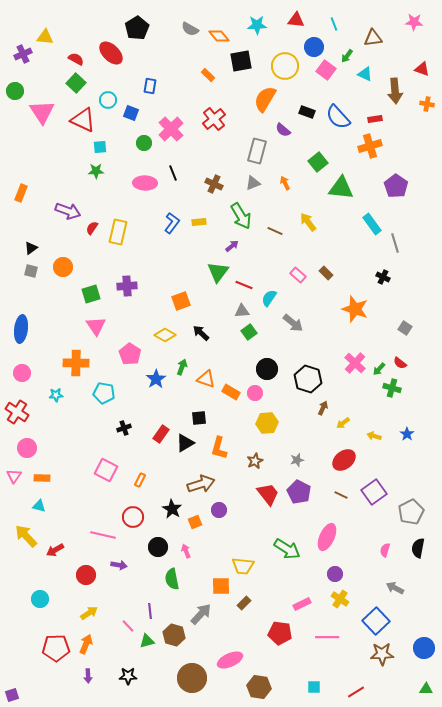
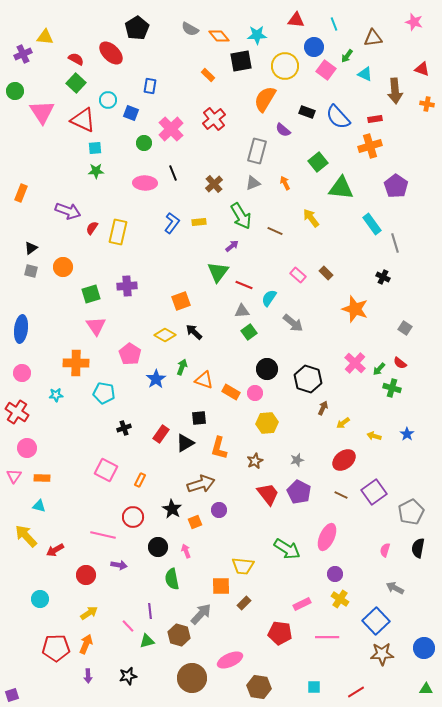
pink star at (414, 22): rotated 12 degrees clockwise
cyan star at (257, 25): moved 10 px down
cyan square at (100, 147): moved 5 px left, 1 px down
brown cross at (214, 184): rotated 24 degrees clockwise
yellow arrow at (308, 222): moved 3 px right, 4 px up
black arrow at (201, 333): moved 7 px left, 1 px up
orange triangle at (206, 379): moved 2 px left, 1 px down
brown hexagon at (174, 635): moved 5 px right
black star at (128, 676): rotated 12 degrees counterclockwise
